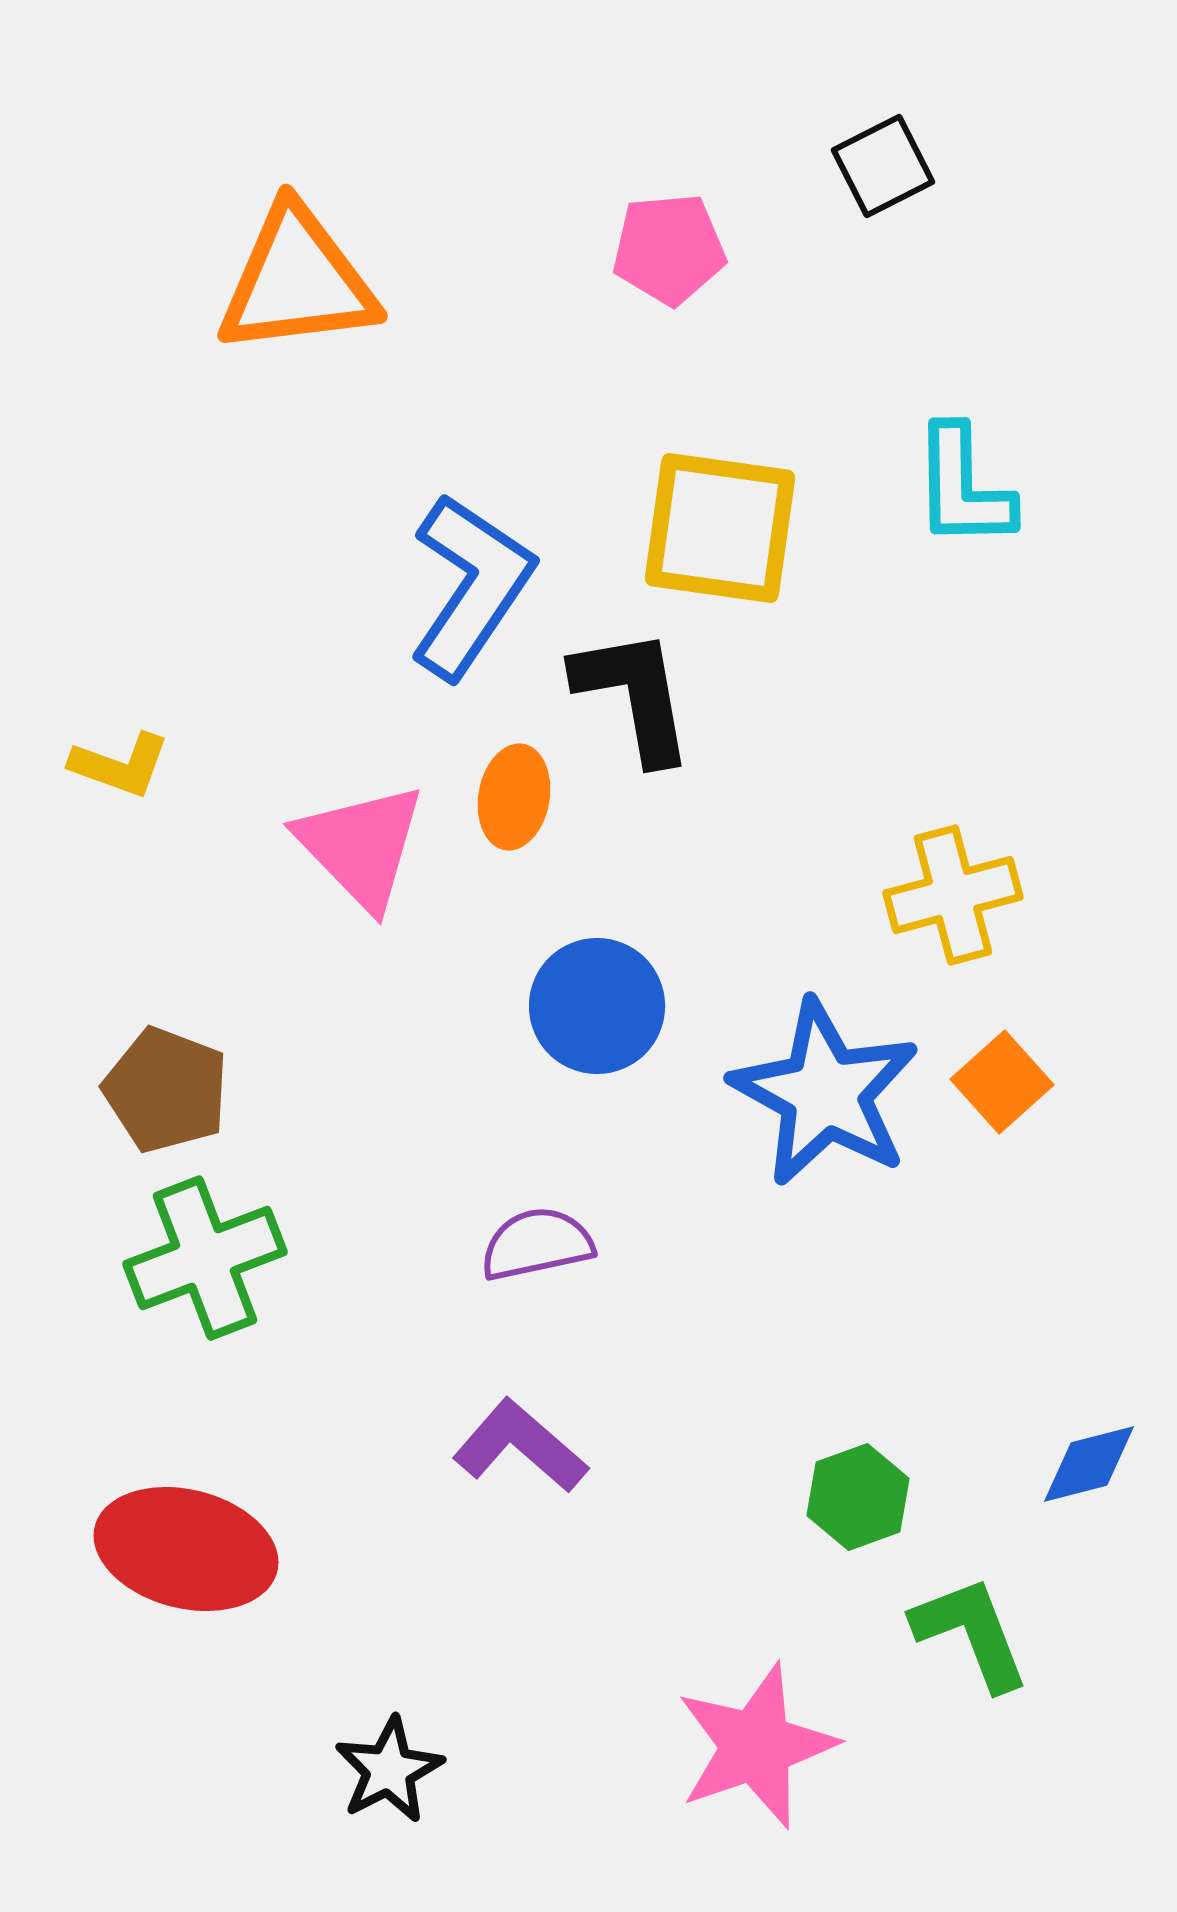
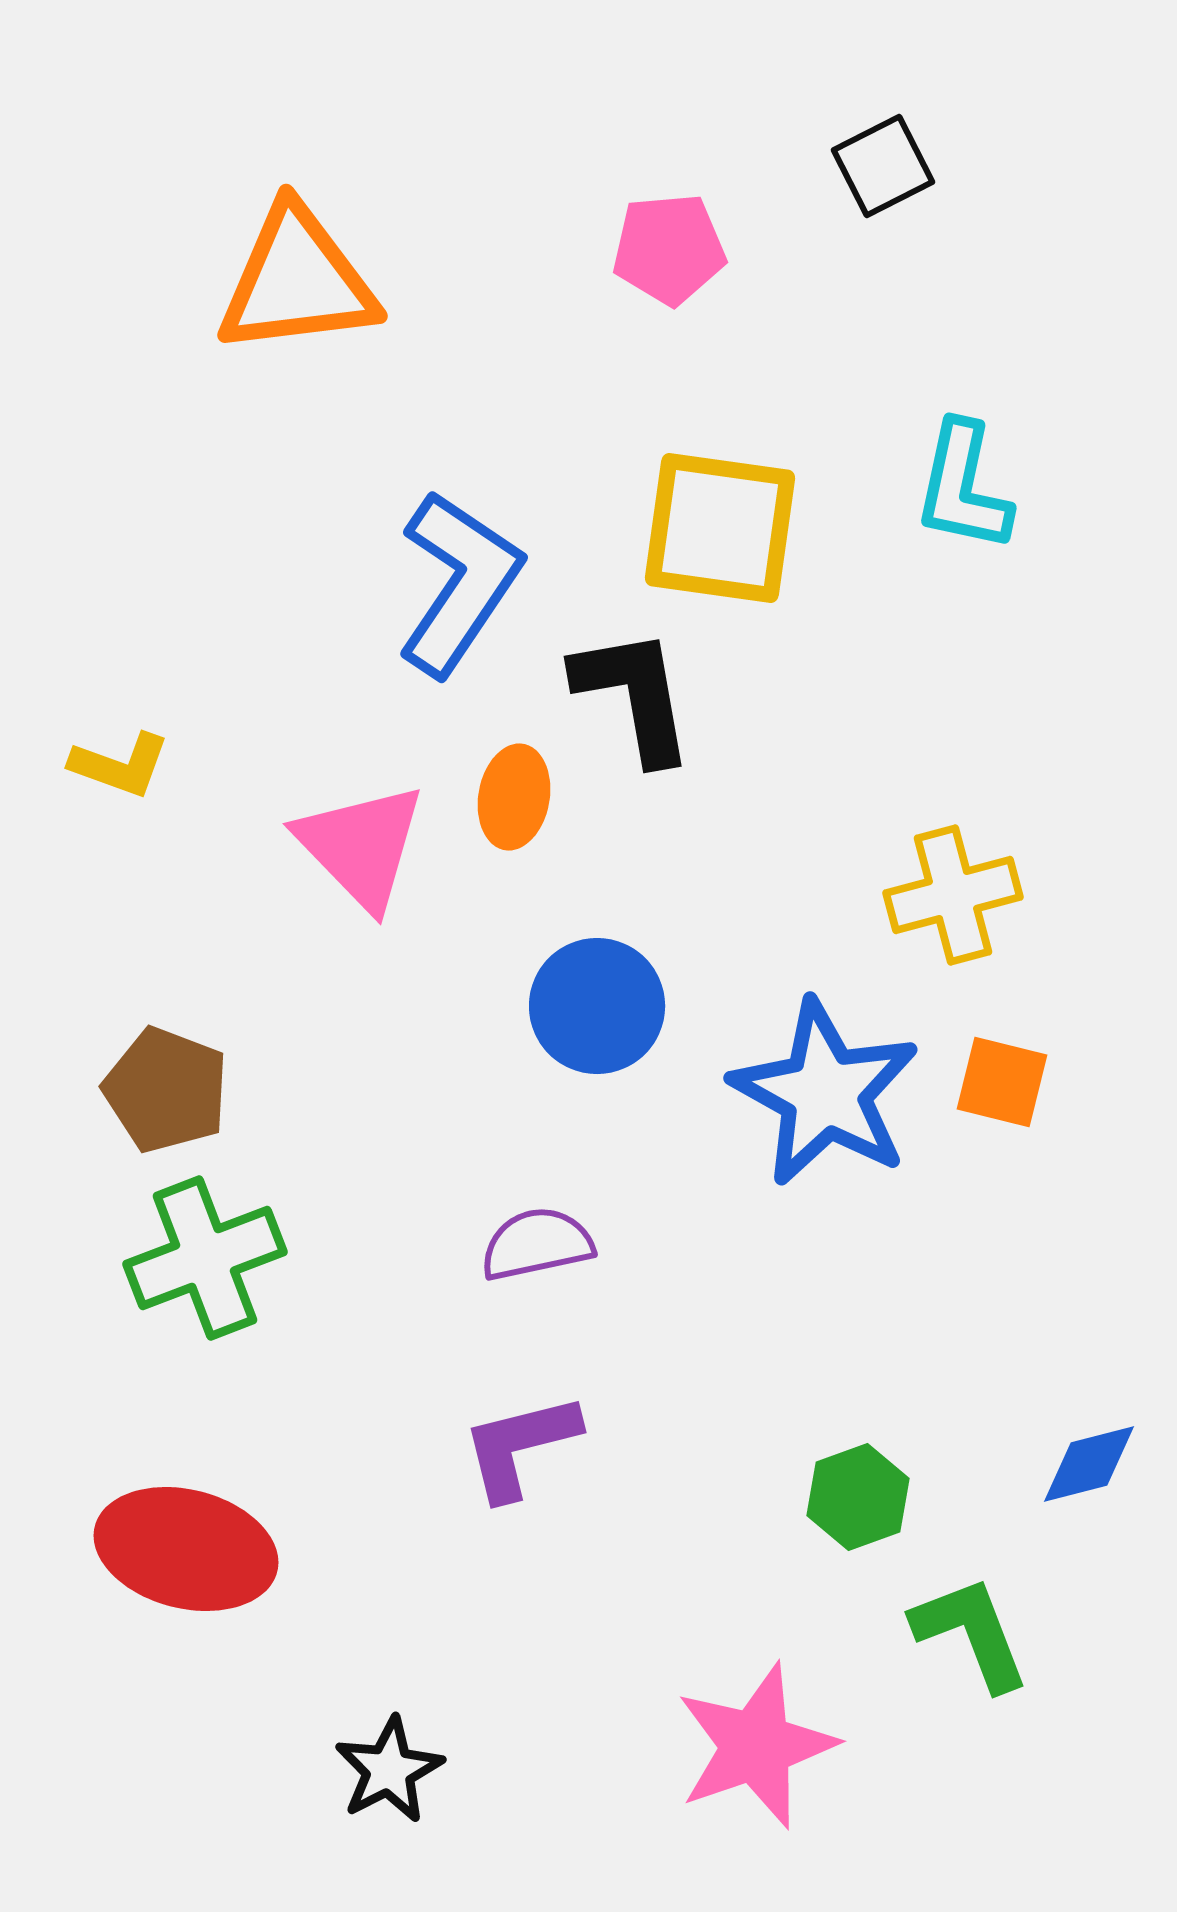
cyan L-shape: rotated 13 degrees clockwise
blue L-shape: moved 12 px left, 3 px up
orange square: rotated 34 degrees counterclockwise
purple L-shape: rotated 55 degrees counterclockwise
